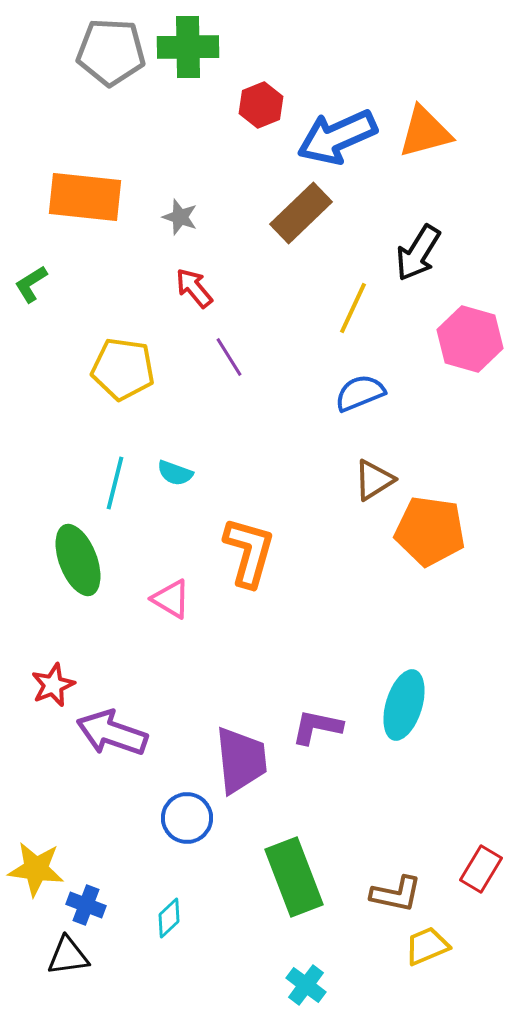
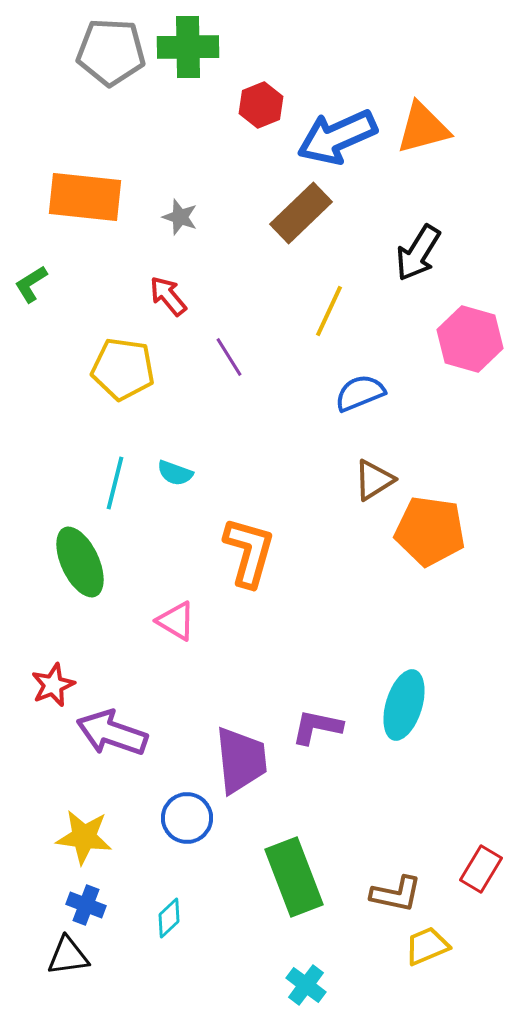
orange triangle: moved 2 px left, 4 px up
red arrow: moved 26 px left, 8 px down
yellow line: moved 24 px left, 3 px down
green ellipse: moved 2 px right, 2 px down; rotated 4 degrees counterclockwise
pink triangle: moved 5 px right, 22 px down
yellow star: moved 48 px right, 32 px up
